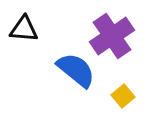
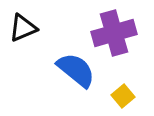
black triangle: moved 1 px left, 1 px up; rotated 28 degrees counterclockwise
purple cross: moved 2 px right, 3 px up; rotated 18 degrees clockwise
